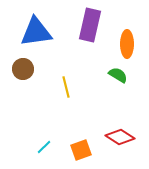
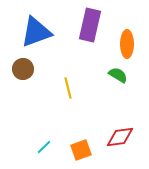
blue triangle: rotated 12 degrees counterclockwise
yellow line: moved 2 px right, 1 px down
red diamond: rotated 40 degrees counterclockwise
